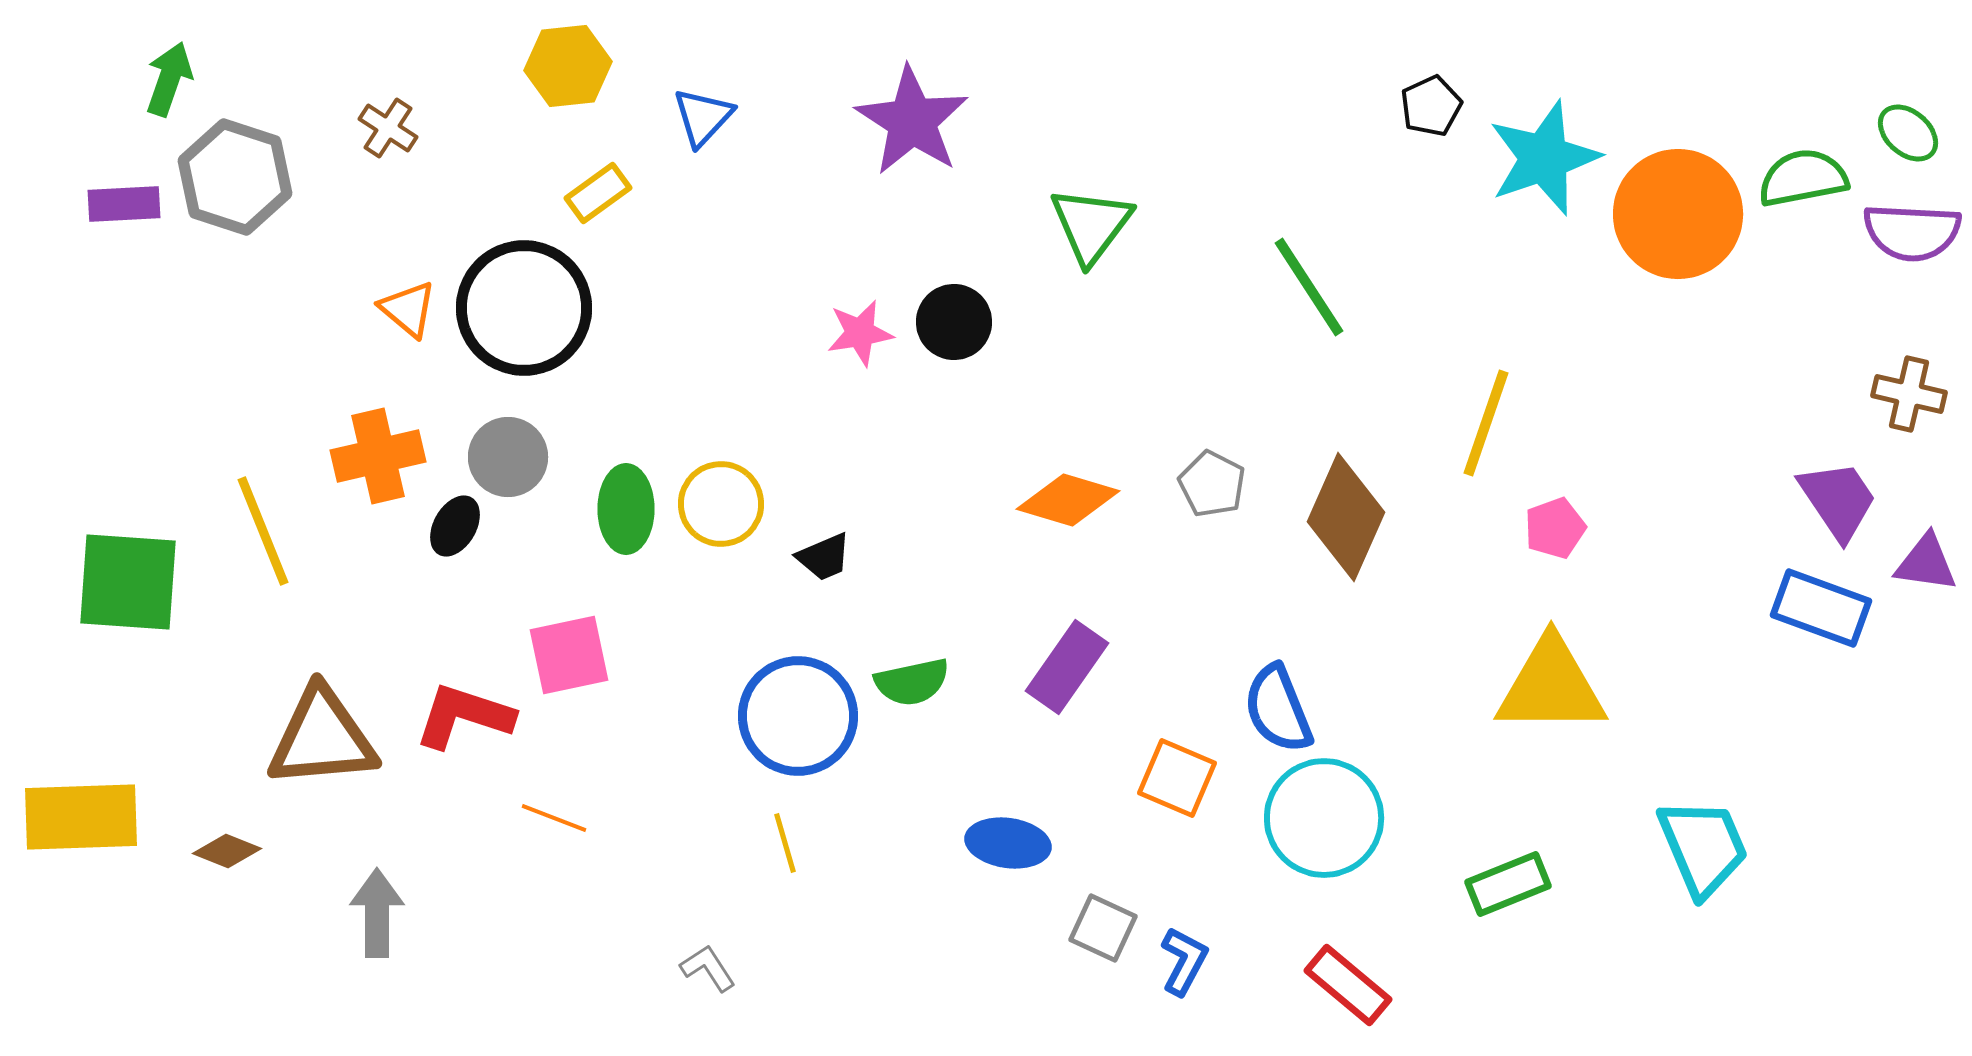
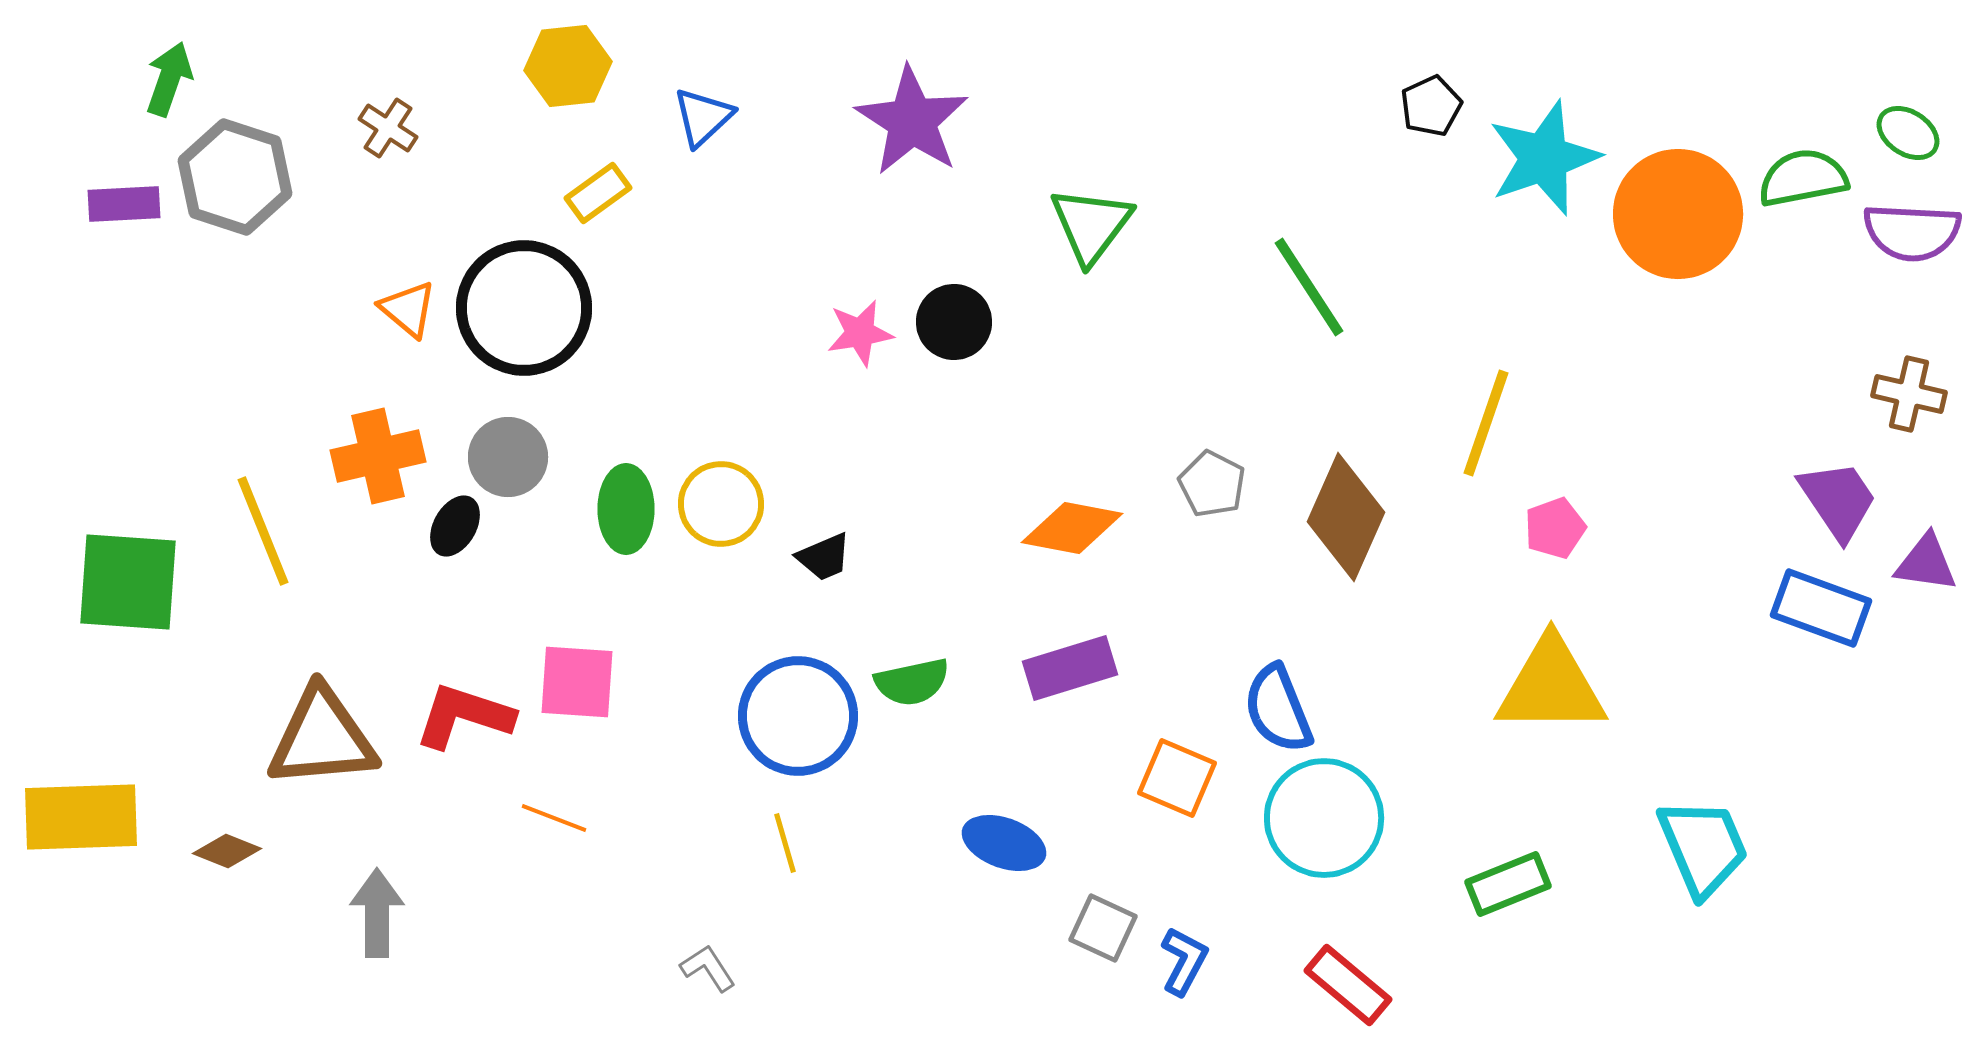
blue triangle at (703, 117): rotated 4 degrees clockwise
green ellipse at (1908, 133): rotated 8 degrees counterclockwise
orange diamond at (1068, 500): moved 4 px right, 28 px down; rotated 6 degrees counterclockwise
pink square at (569, 655): moved 8 px right, 27 px down; rotated 16 degrees clockwise
purple rectangle at (1067, 667): moved 3 px right, 1 px down; rotated 38 degrees clockwise
blue ellipse at (1008, 843): moved 4 px left; rotated 12 degrees clockwise
